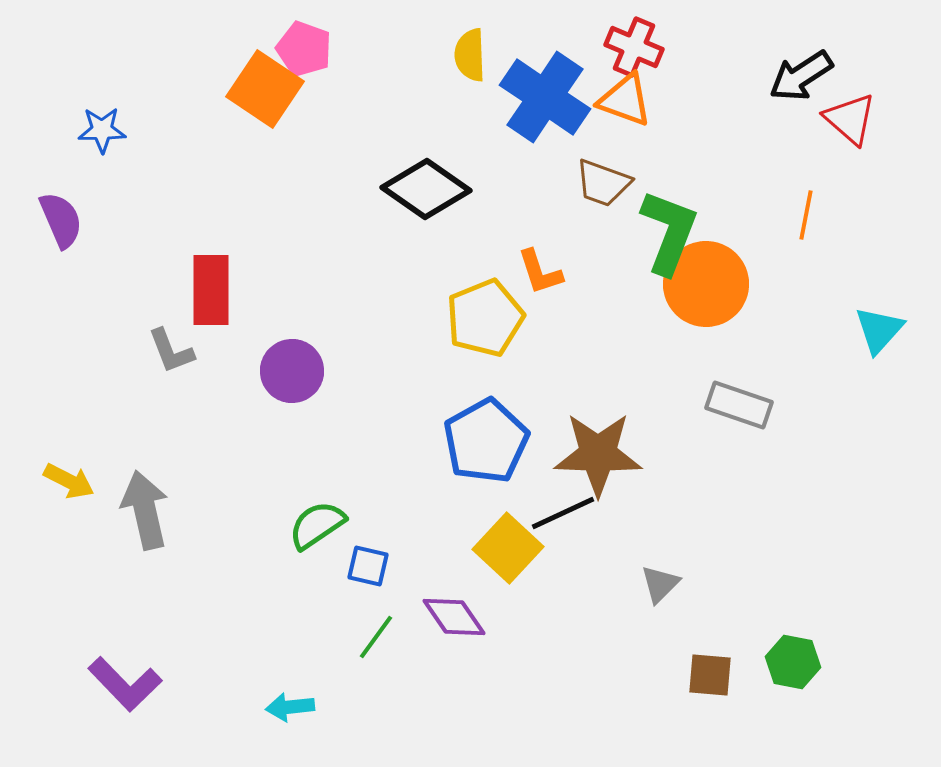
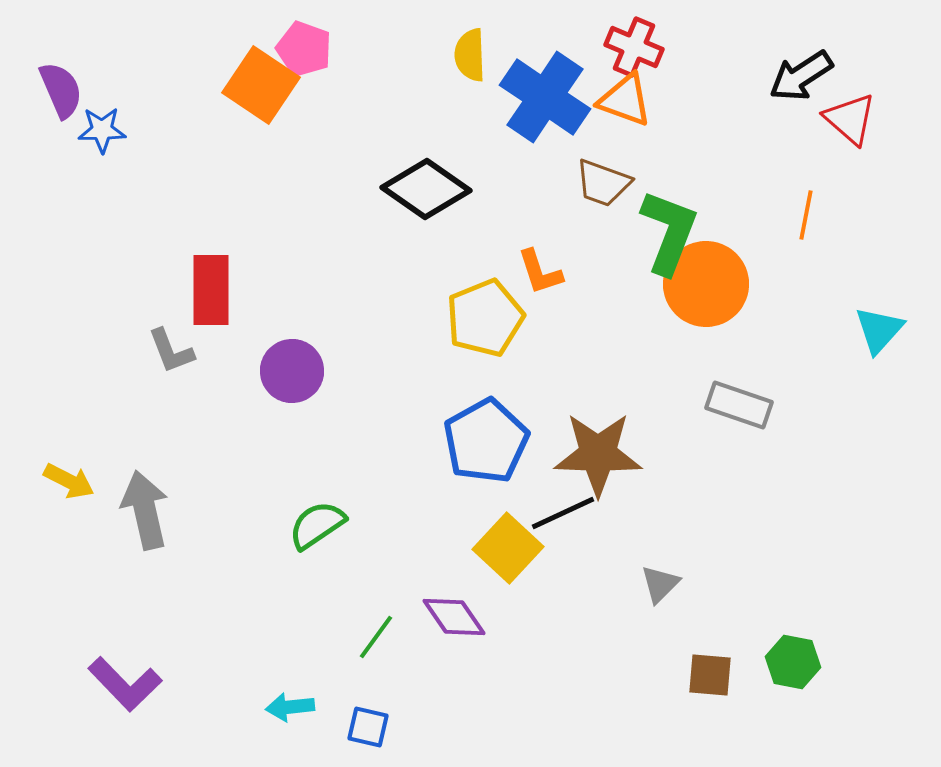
orange square: moved 4 px left, 4 px up
purple semicircle: moved 130 px up
blue square: moved 161 px down
